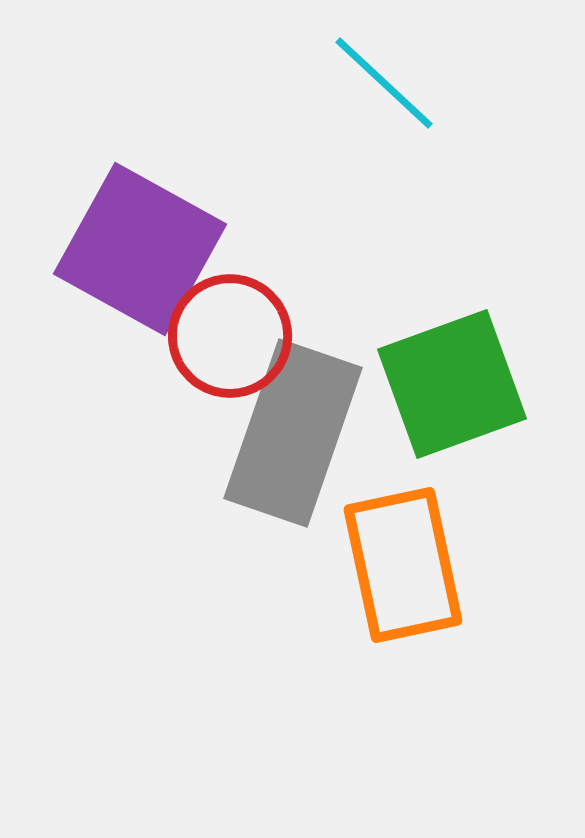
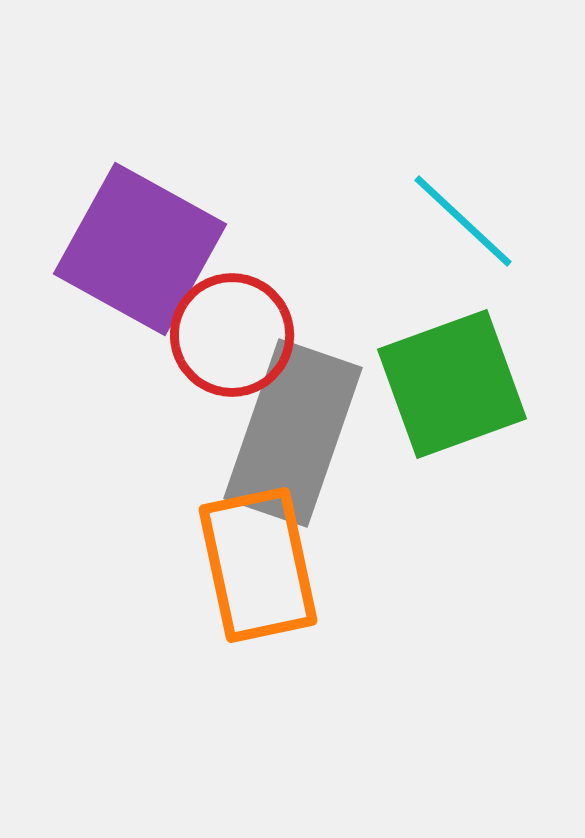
cyan line: moved 79 px right, 138 px down
red circle: moved 2 px right, 1 px up
orange rectangle: moved 145 px left
